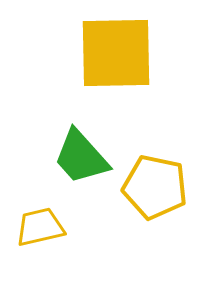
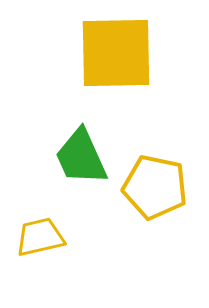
green trapezoid: rotated 18 degrees clockwise
yellow trapezoid: moved 10 px down
